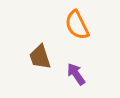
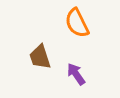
orange semicircle: moved 2 px up
